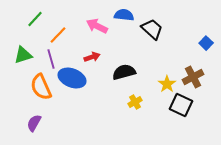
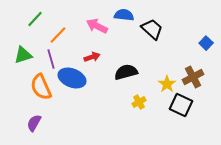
black semicircle: moved 2 px right
yellow cross: moved 4 px right
